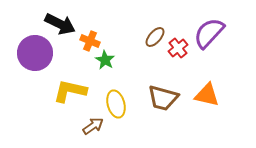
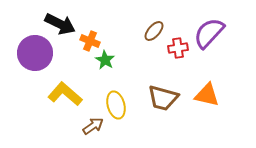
brown ellipse: moved 1 px left, 6 px up
red cross: rotated 30 degrees clockwise
yellow L-shape: moved 5 px left, 3 px down; rotated 28 degrees clockwise
yellow ellipse: moved 1 px down
